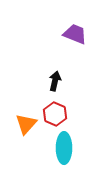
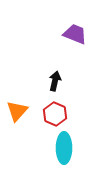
orange triangle: moved 9 px left, 13 px up
